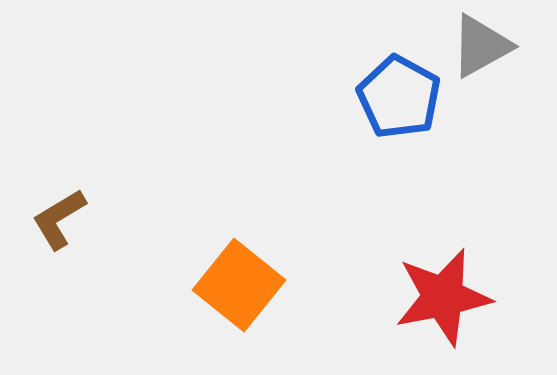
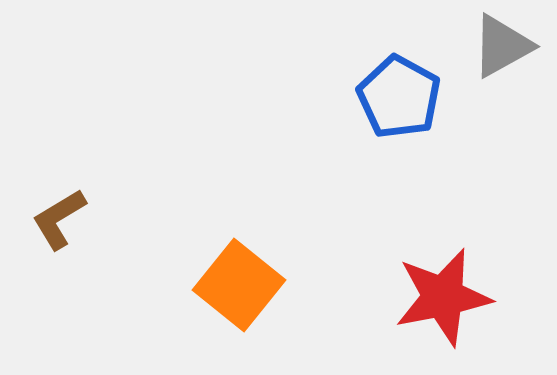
gray triangle: moved 21 px right
